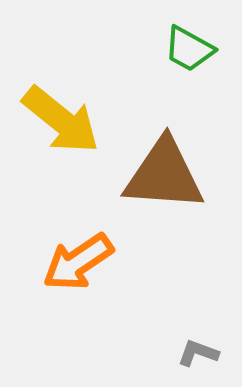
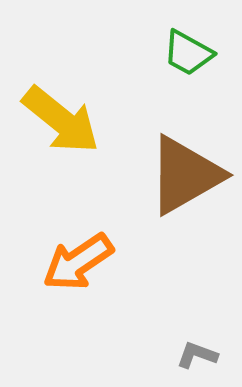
green trapezoid: moved 1 px left, 4 px down
brown triangle: moved 21 px right; rotated 34 degrees counterclockwise
gray L-shape: moved 1 px left, 2 px down
